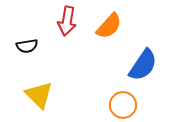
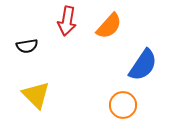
yellow triangle: moved 3 px left
